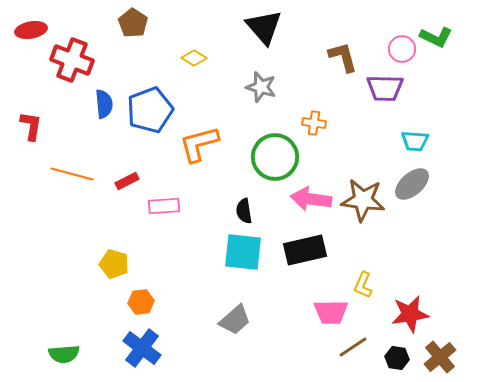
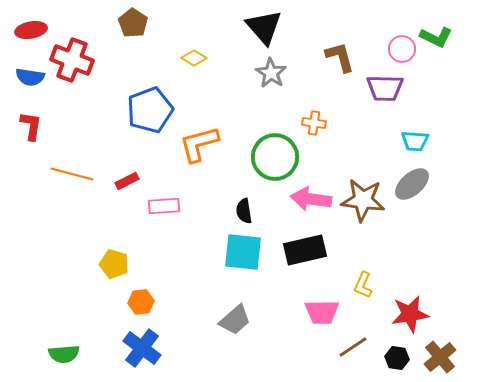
brown L-shape: moved 3 px left
gray star: moved 10 px right, 14 px up; rotated 16 degrees clockwise
blue semicircle: moved 74 px left, 27 px up; rotated 104 degrees clockwise
pink trapezoid: moved 9 px left
